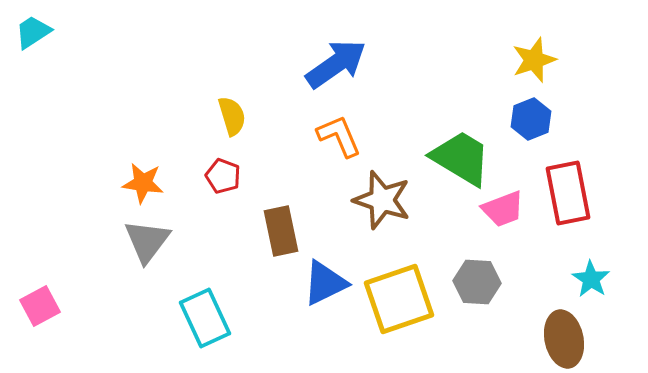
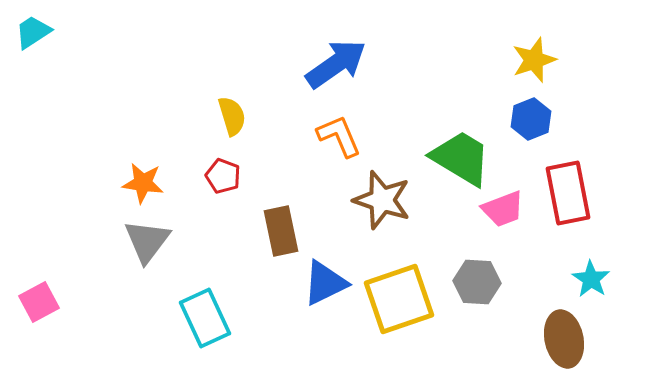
pink square: moved 1 px left, 4 px up
